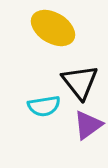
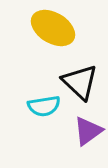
black triangle: rotated 9 degrees counterclockwise
purple triangle: moved 6 px down
